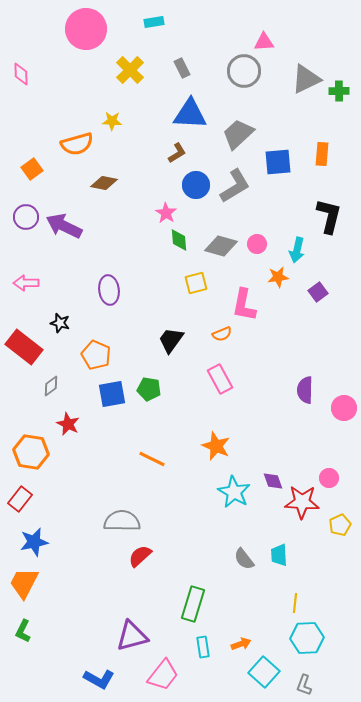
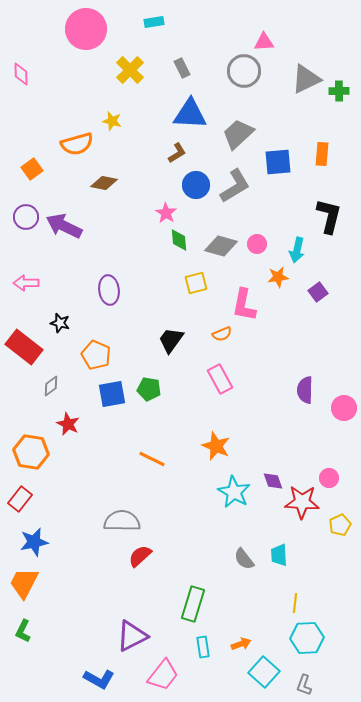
yellow star at (112, 121): rotated 12 degrees clockwise
purple triangle at (132, 636): rotated 12 degrees counterclockwise
